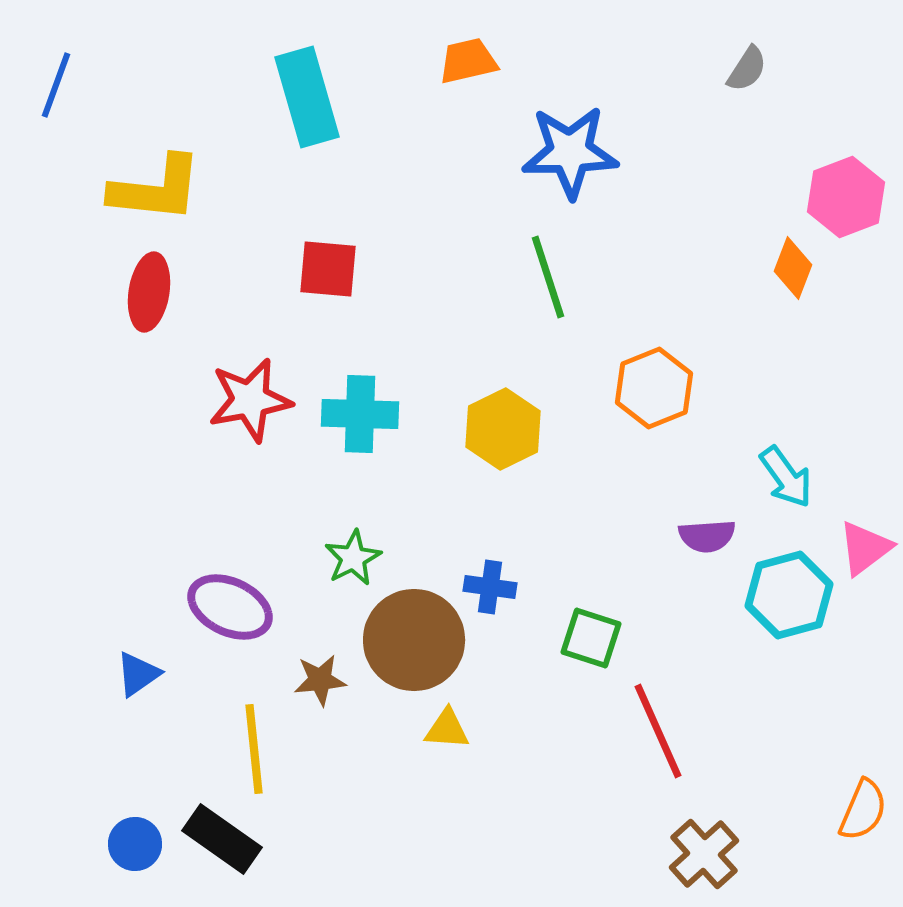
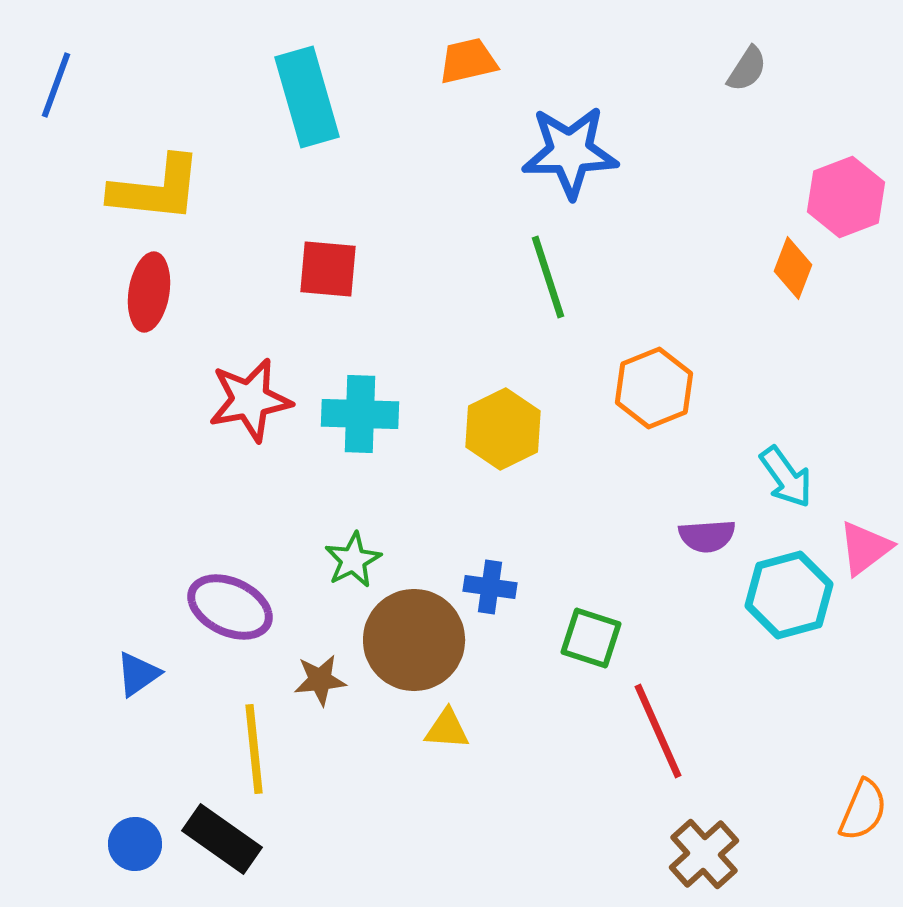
green star: moved 2 px down
